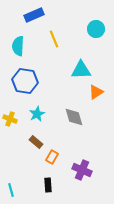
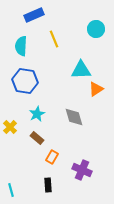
cyan semicircle: moved 3 px right
orange triangle: moved 3 px up
yellow cross: moved 8 px down; rotated 24 degrees clockwise
brown rectangle: moved 1 px right, 4 px up
